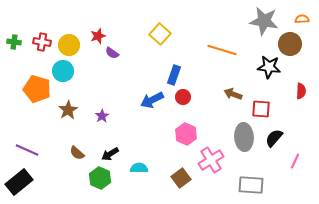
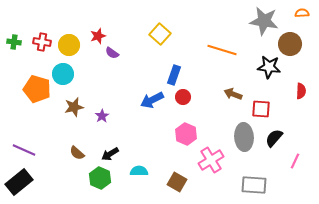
orange semicircle: moved 6 px up
cyan circle: moved 3 px down
brown star: moved 6 px right, 3 px up; rotated 18 degrees clockwise
purple line: moved 3 px left
cyan semicircle: moved 3 px down
brown square: moved 4 px left, 4 px down; rotated 24 degrees counterclockwise
gray rectangle: moved 3 px right
